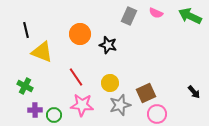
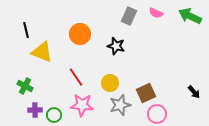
black star: moved 8 px right, 1 px down
